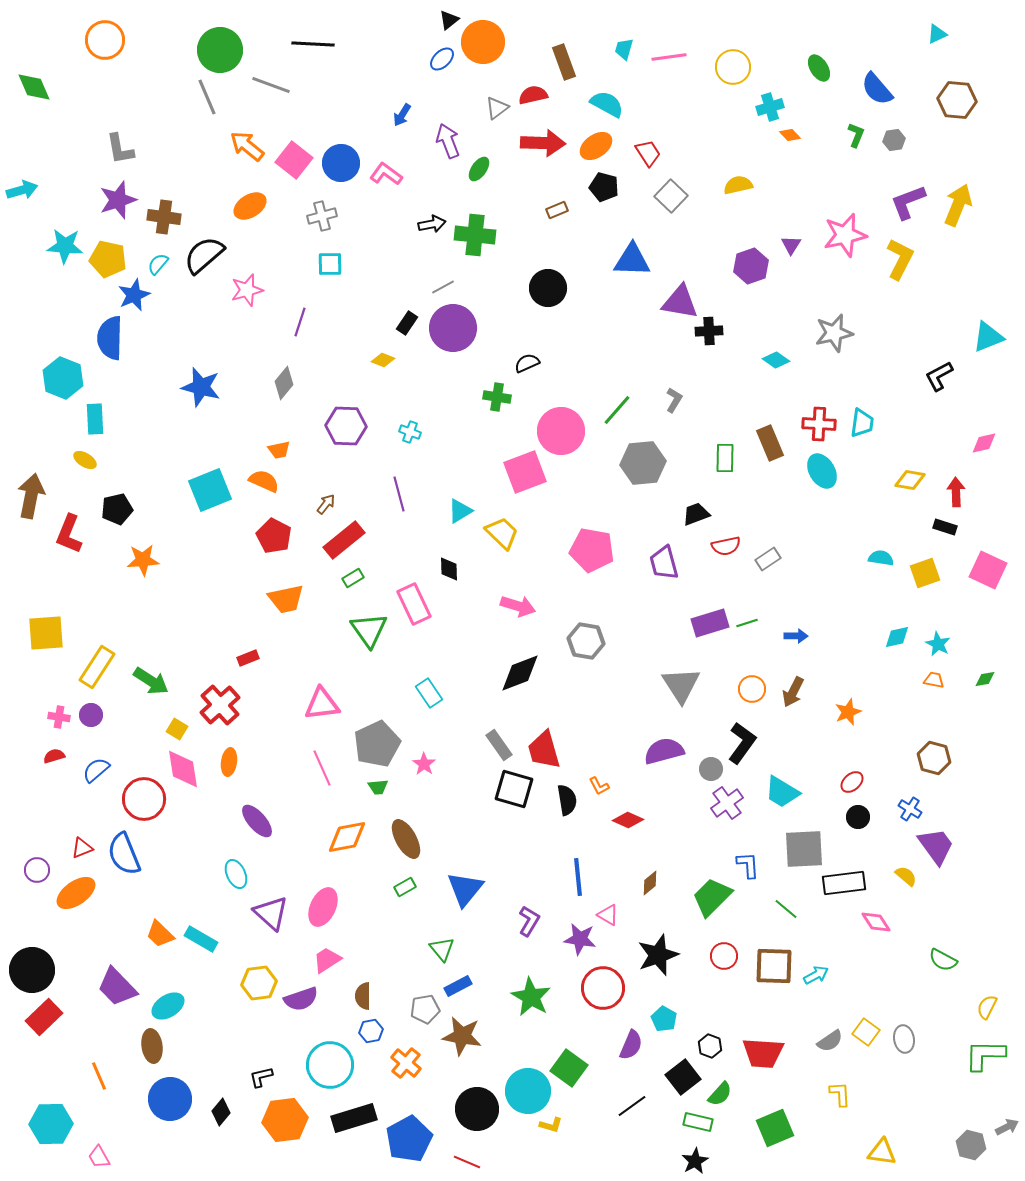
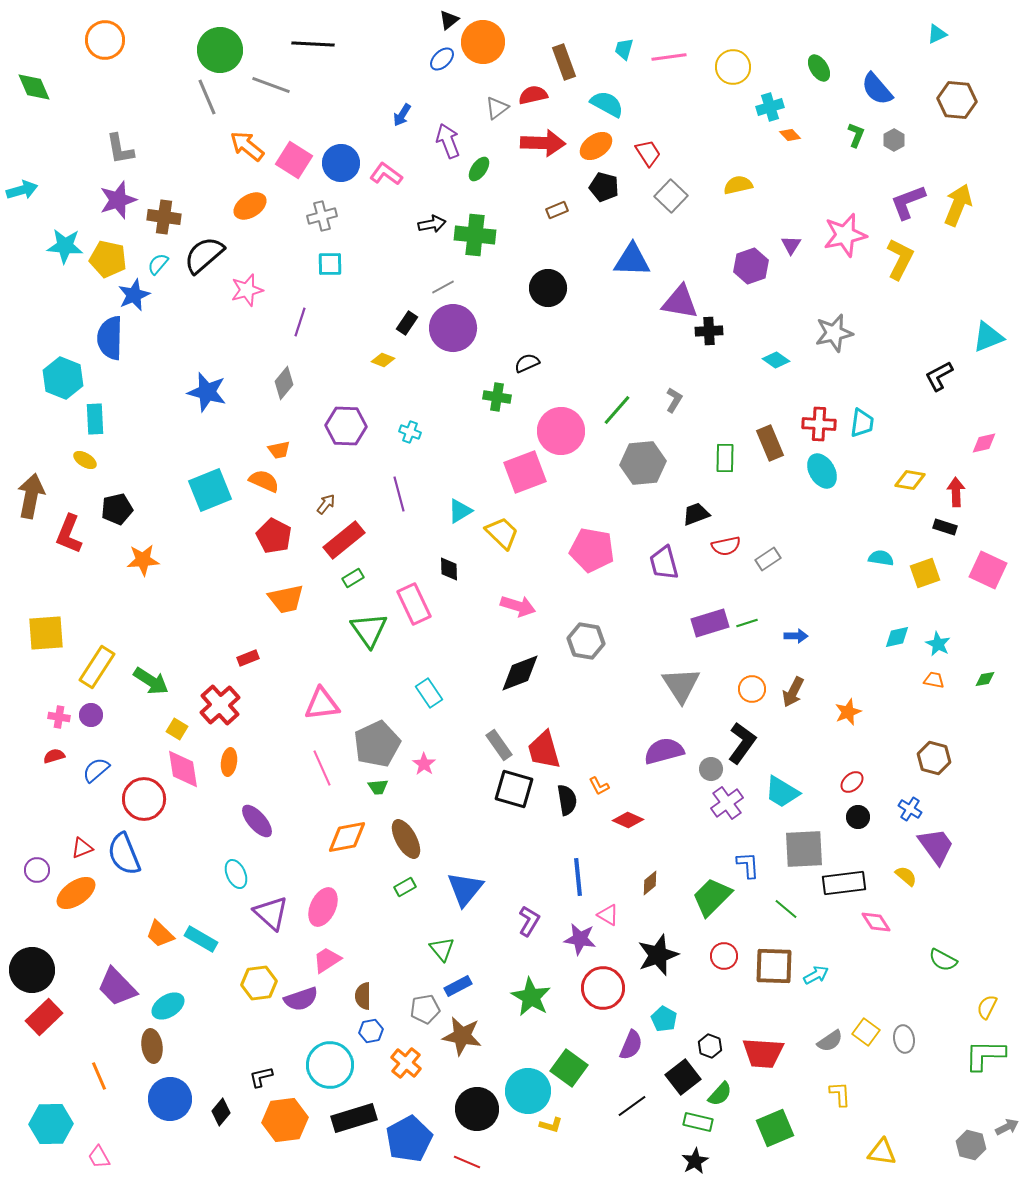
gray hexagon at (894, 140): rotated 20 degrees counterclockwise
pink square at (294, 160): rotated 6 degrees counterclockwise
blue star at (201, 387): moved 6 px right, 5 px down
